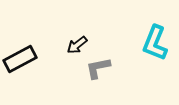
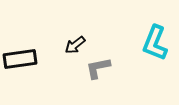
black arrow: moved 2 px left
black rectangle: rotated 20 degrees clockwise
